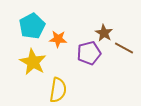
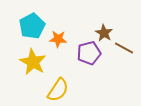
yellow semicircle: rotated 25 degrees clockwise
